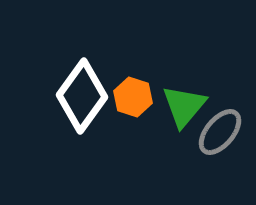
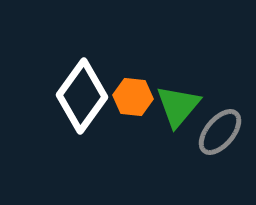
orange hexagon: rotated 12 degrees counterclockwise
green triangle: moved 6 px left
